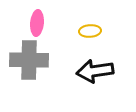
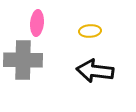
gray cross: moved 6 px left
black arrow: rotated 15 degrees clockwise
